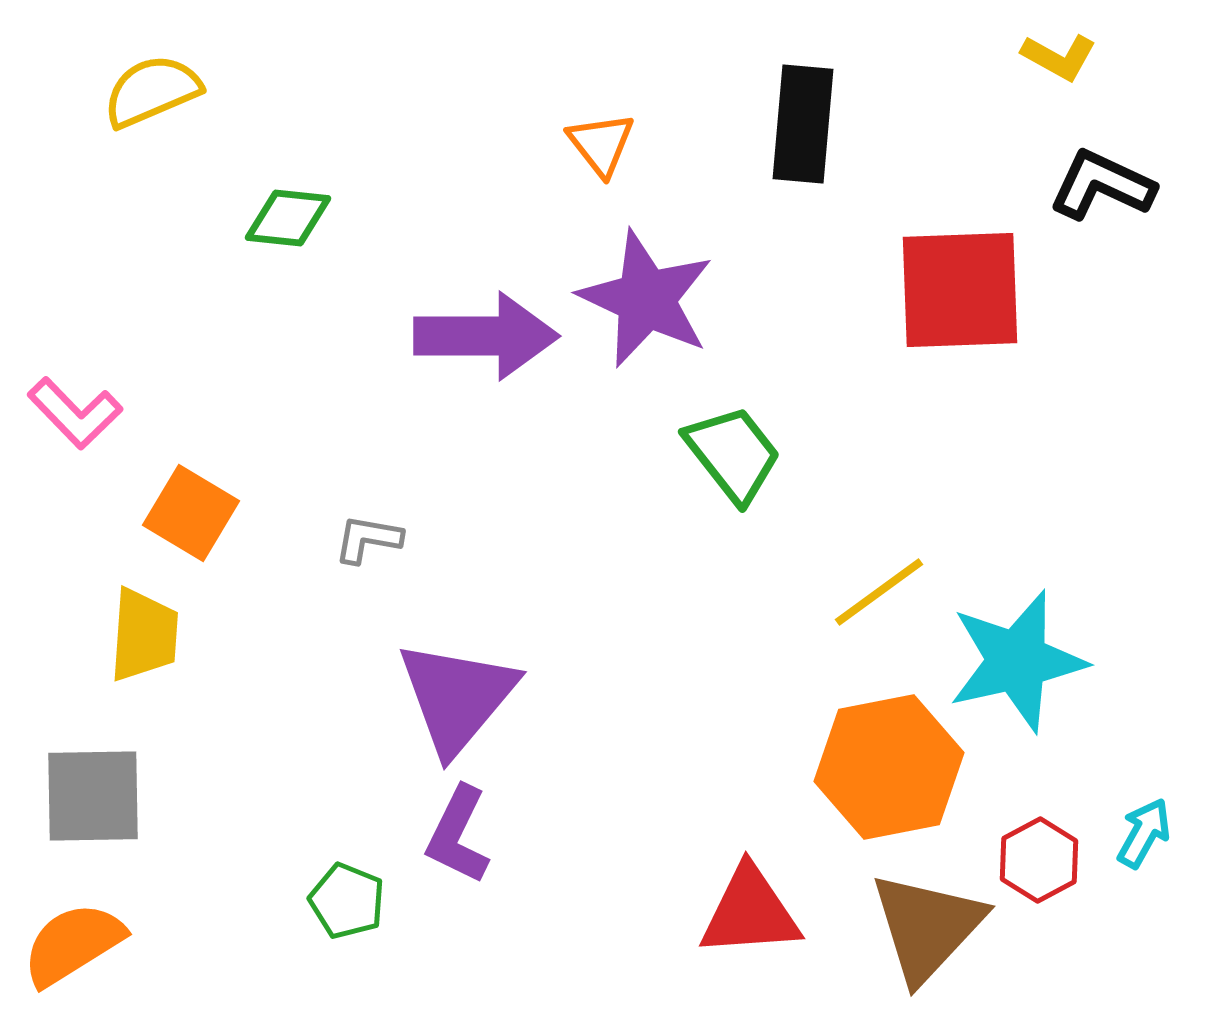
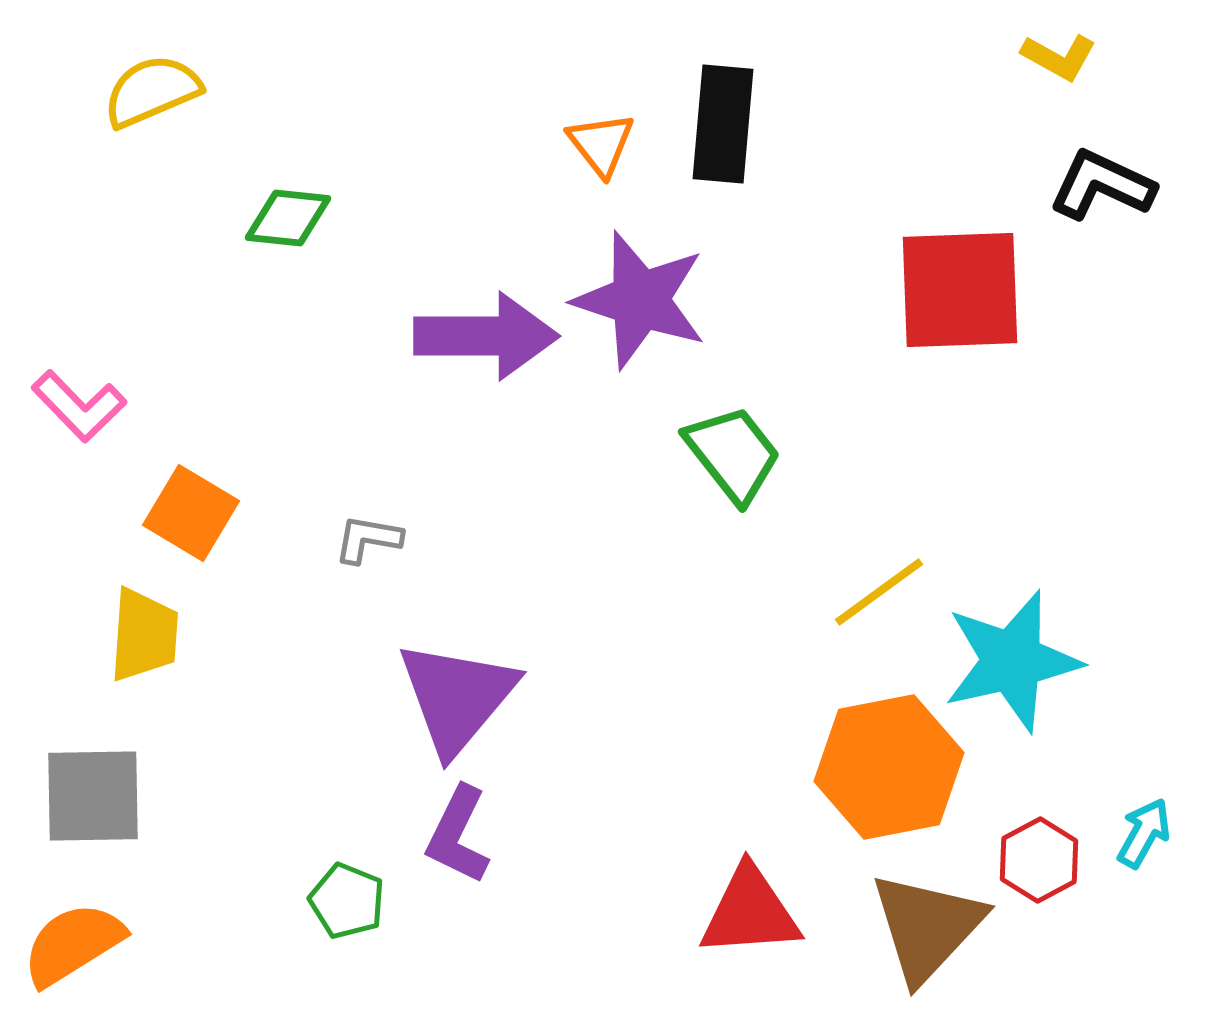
black rectangle: moved 80 px left
purple star: moved 6 px left, 1 px down; rotated 7 degrees counterclockwise
pink L-shape: moved 4 px right, 7 px up
cyan star: moved 5 px left
